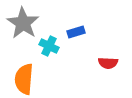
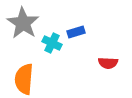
cyan cross: moved 3 px right, 3 px up
